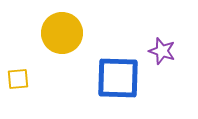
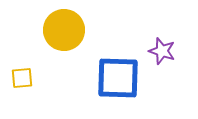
yellow circle: moved 2 px right, 3 px up
yellow square: moved 4 px right, 1 px up
